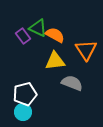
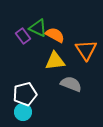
gray semicircle: moved 1 px left, 1 px down
